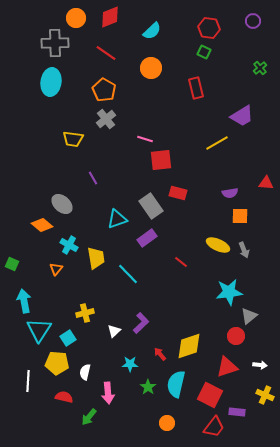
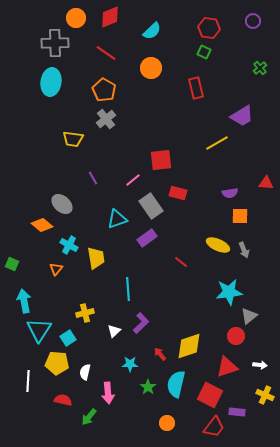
pink line at (145, 139): moved 12 px left, 41 px down; rotated 56 degrees counterclockwise
cyan line at (128, 274): moved 15 px down; rotated 40 degrees clockwise
red semicircle at (64, 397): moved 1 px left, 3 px down
